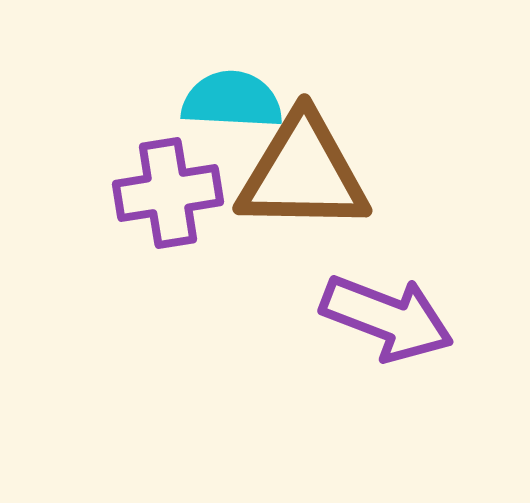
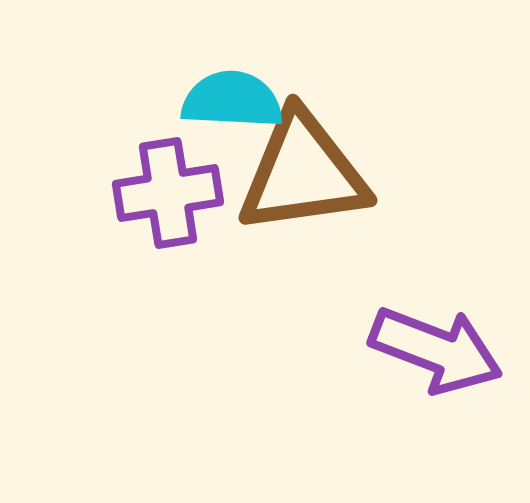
brown triangle: rotated 9 degrees counterclockwise
purple arrow: moved 49 px right, 32 px down
